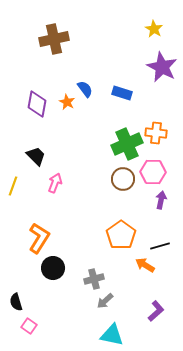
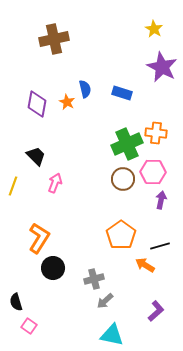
blue semicircle: rotated 24 degrees clockwise
